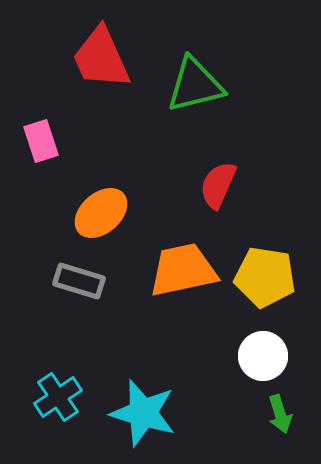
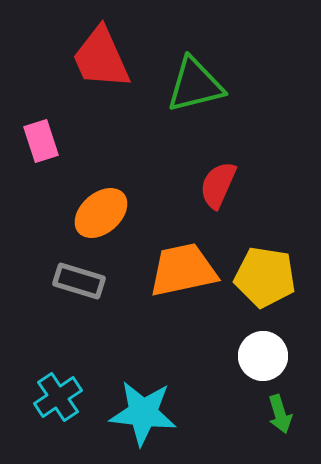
cyan star: rotated 10 degrees counterclockwise
